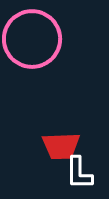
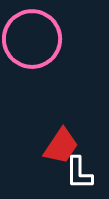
red trapezoid: rotated 54 degrees counterclockwise
